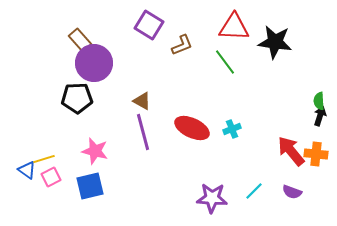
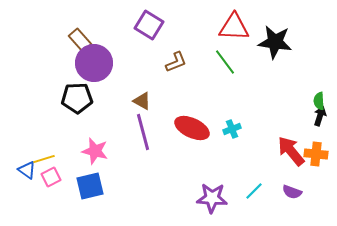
brown L-shape: moved 6 px left, 17 px down
